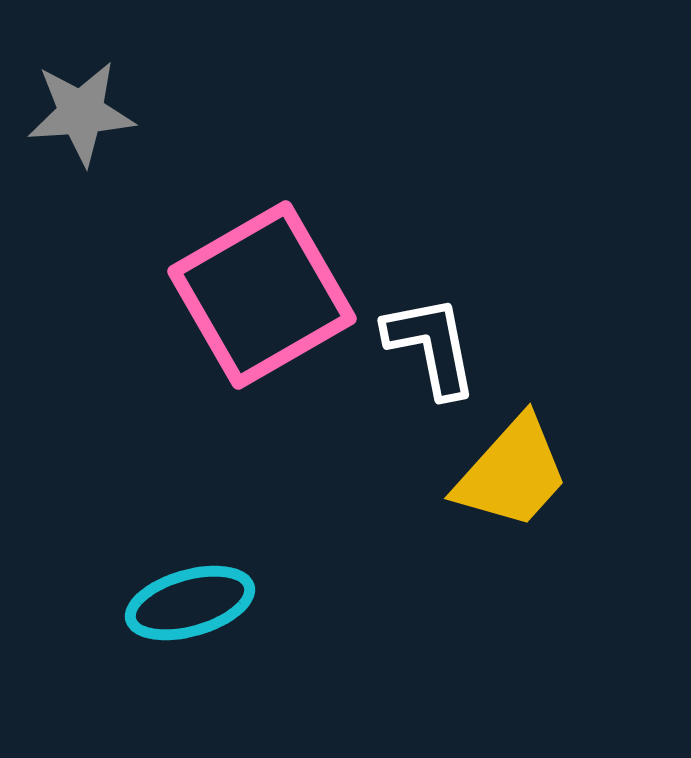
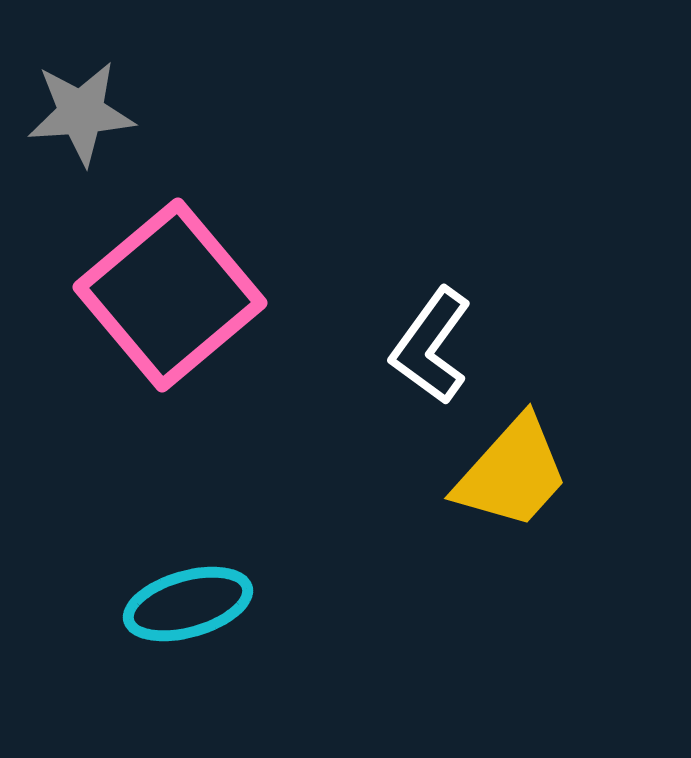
pink square: moved 92 px left; rotated 10 degrees counterclockwise
white L-shape: rotated 133 degrees counterclockwise
cyan ellipse: moved 2 px left, 1 px down
